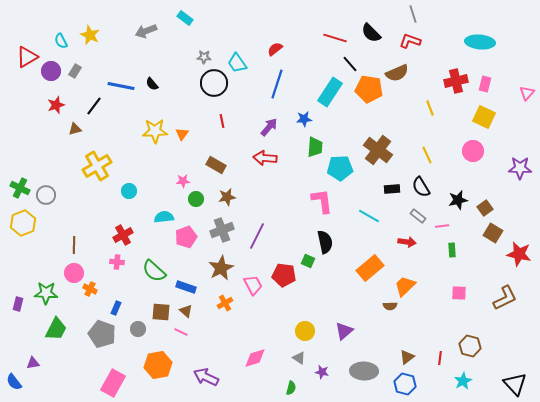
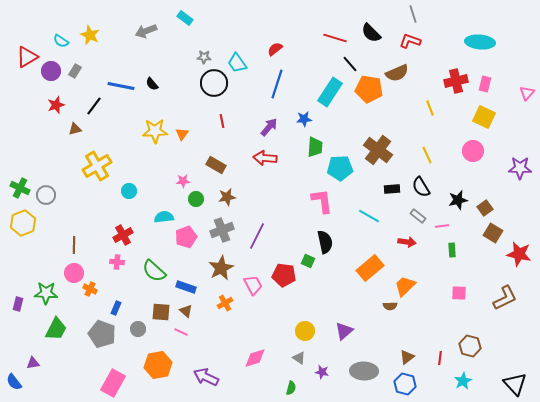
cyan semicircle at (61, 41): rotated 28 degrees counterclockwise
